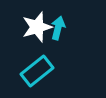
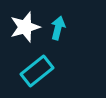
white star: moved 12 px left
